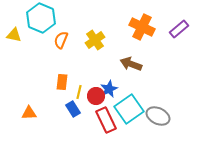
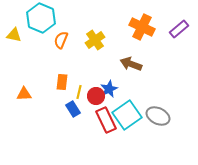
cyan square: moved 2 px left, 6 px down
orange triangle: moved 5 px left, 19 px up
